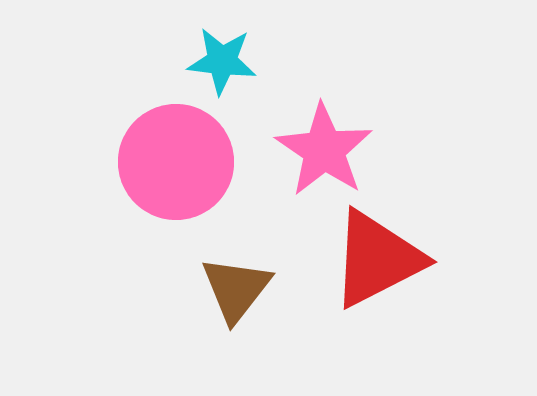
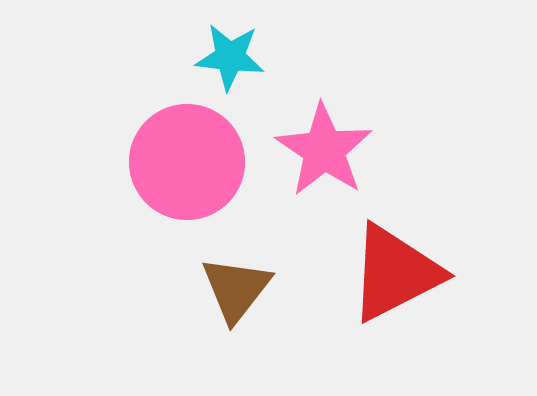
cyan star: moved 8 px right, 4 px up
pink circle: moved 11 px right
red triangle: moved 18 px right, 14 px down
